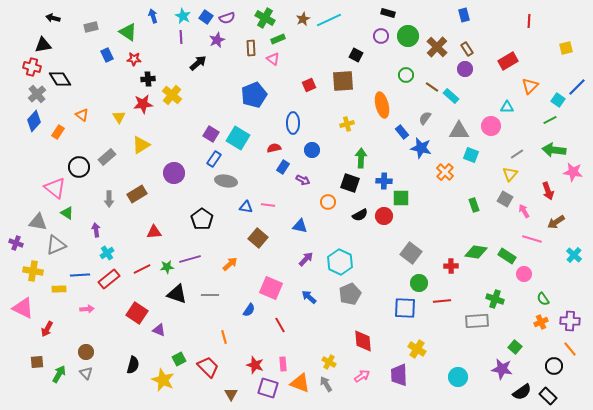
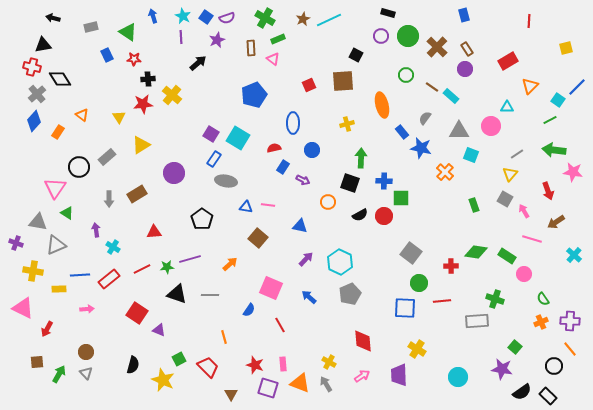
pink triangle at (55, 188): rotated 25 degrees clockwise
cyan cross at (107, 253): moved 6 px right, 6 px up; rotated 24 degrees counterclockwise
